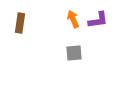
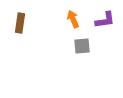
purple L-shape: moved 7 px right
gray square: moved 8 px right, 7 px up
